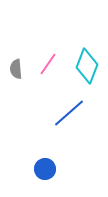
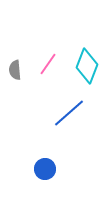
gray semicircle: moved 1 px left, 1 px down
